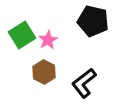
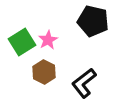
green square: moved 7 px down
